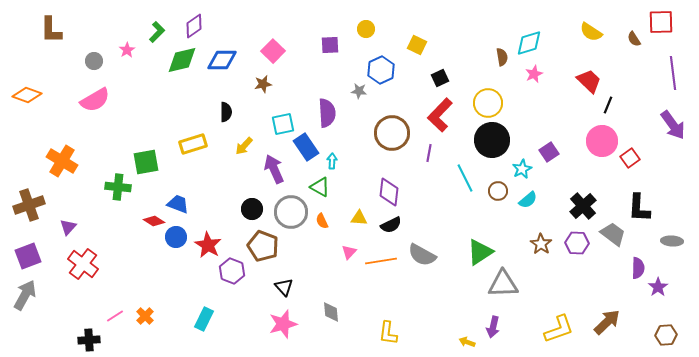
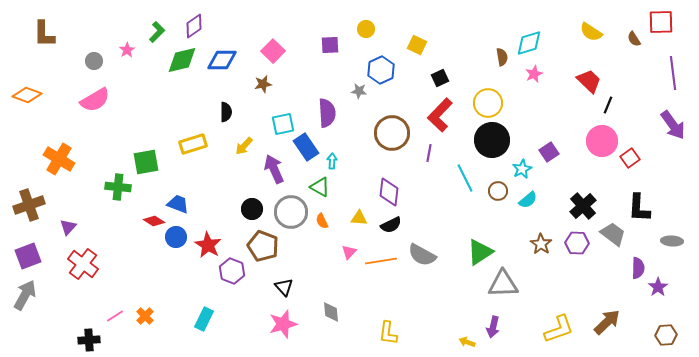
brown L-shape at (51, 30): moved 7 px left, 4 px down
orange cross at (62, 161): moved 3 px left, 2 px up
